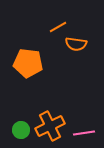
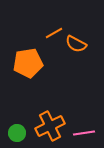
orange line: moved 4 px left, 6 px down
orange semicircle: rotated 20 degrees clockwise
orange pentagon: rotated 16 degrees counterclockwise
green circle: moved 4 px left, 3 px down
